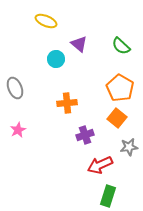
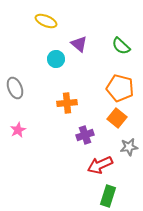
orange pentagon: rotated 16 degrees counterclockwise
